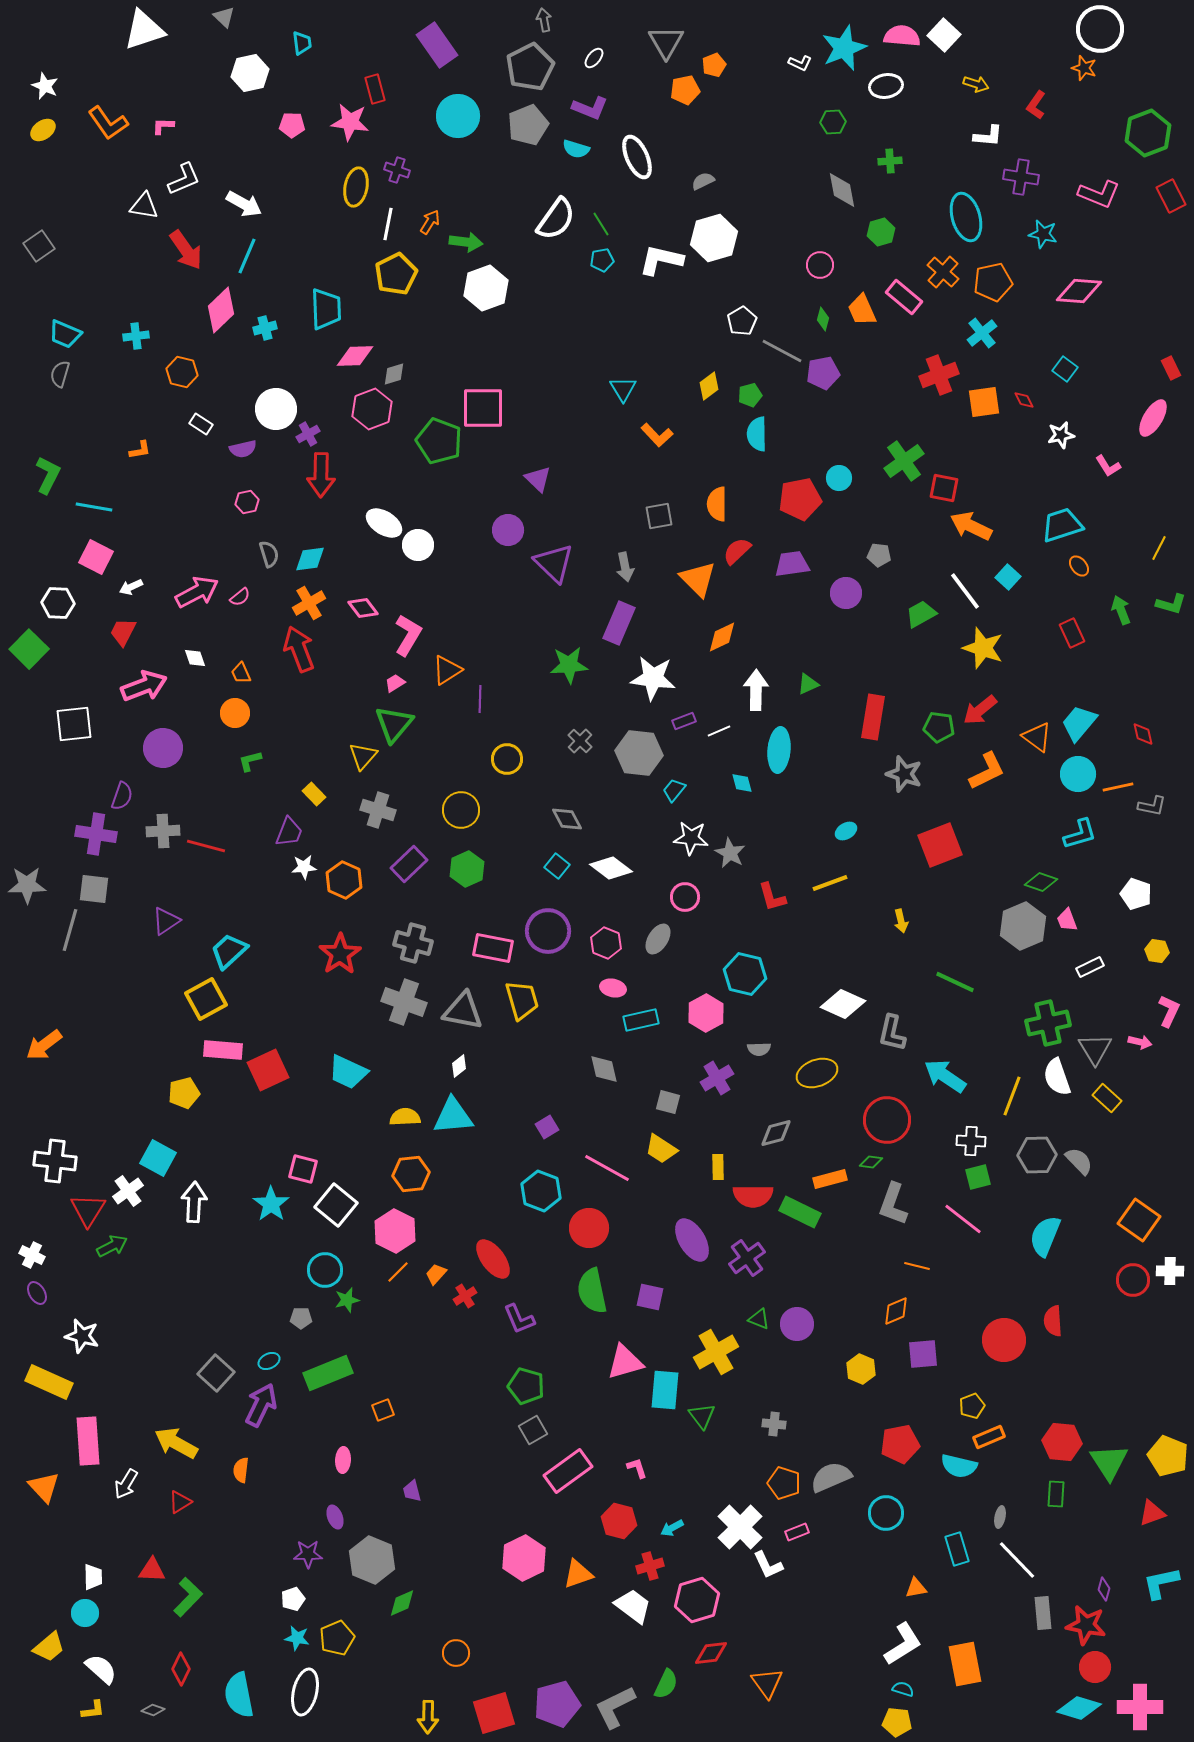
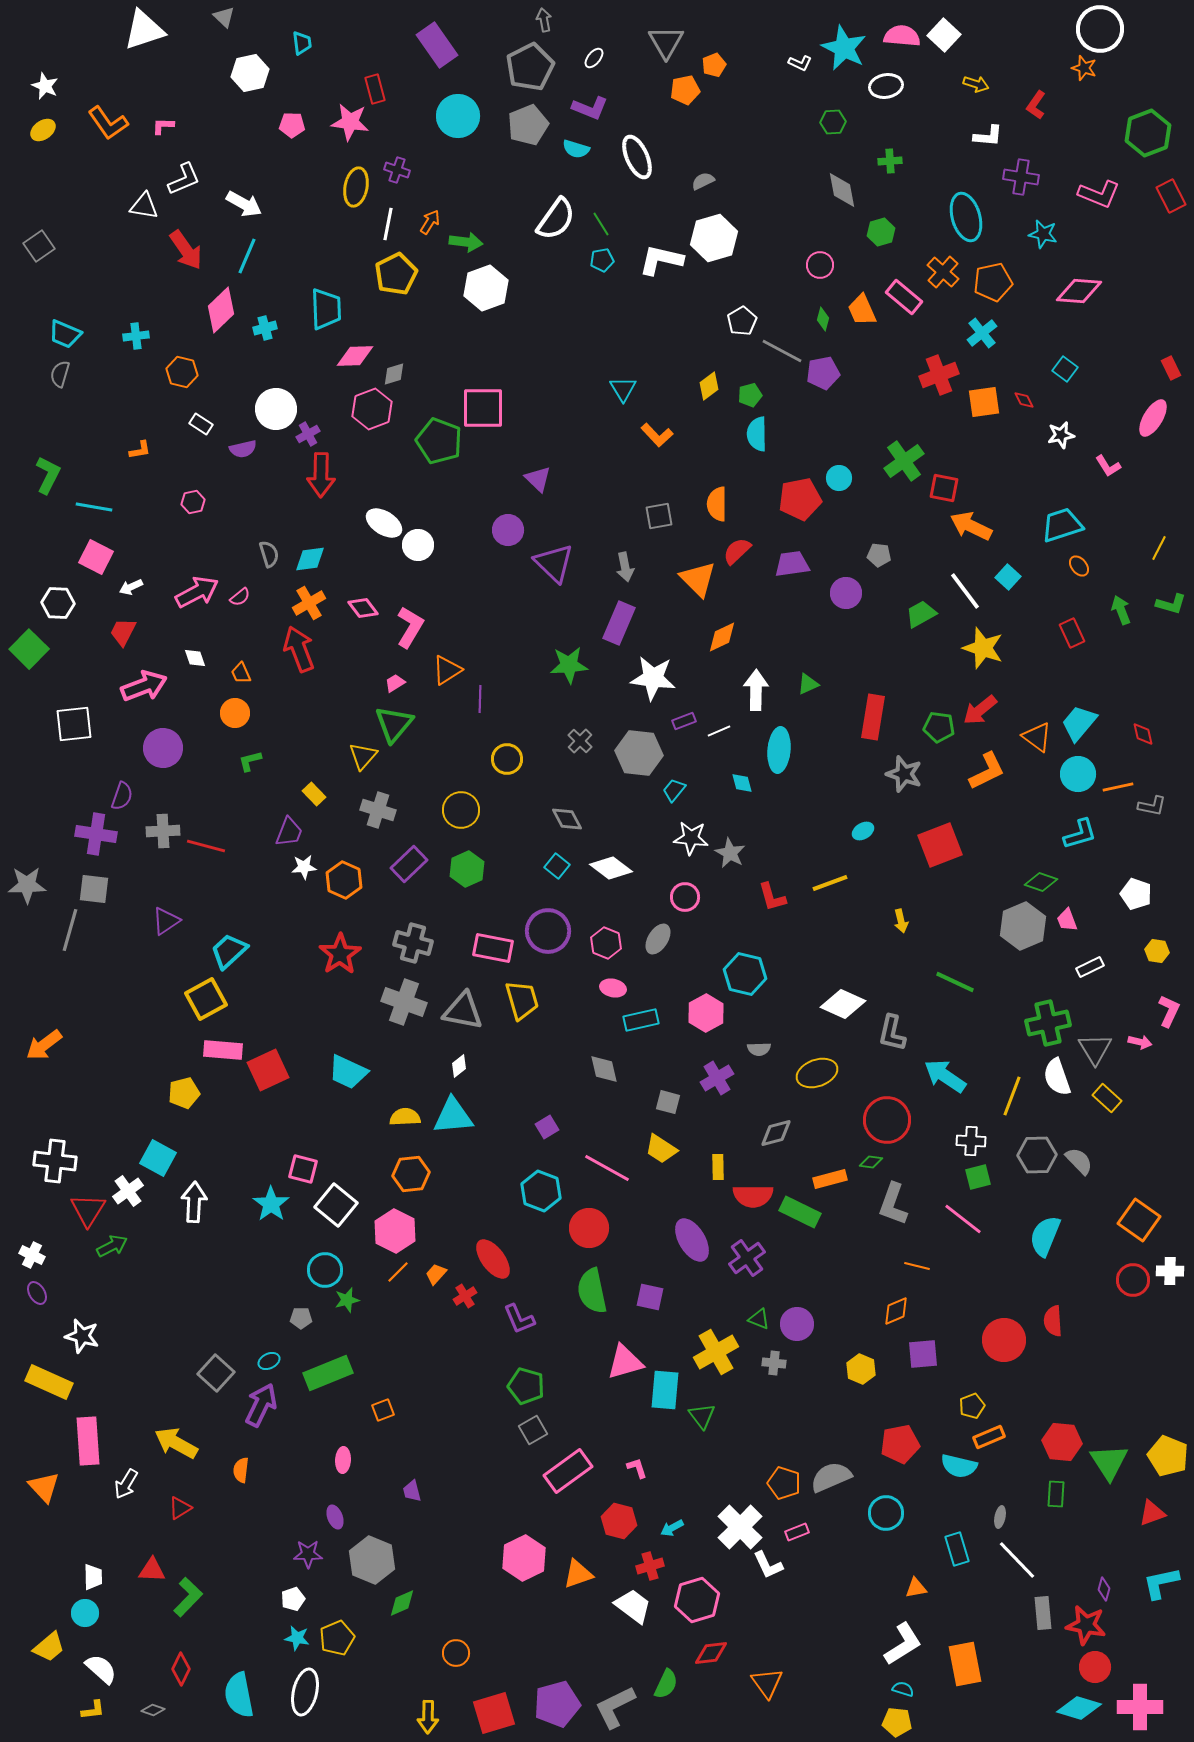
cyan star at (844, 48): rotated 24 degrees counterclockwise
pink hexagon at (247, 502): moved 54 px left
pink L-shape at (408, 635): moved 2 px right, 8 px up
cyan ellipse at (846, 831): moved 17 px right
gray cross at (774, 1424): moved 61 px up
red triangle at (180, 1502): moved 6 px down
